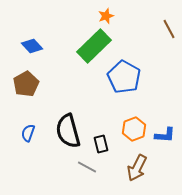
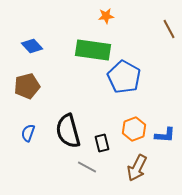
orange star: rotated 14 degrees clockwise
green rectangle: moved 1 px left, 4 px down; rotated 52 degrees clockwise
brown pentagon: moved 1 px right, 2 px down; rotated 15 degrees clockwise
black rectangle: moved 1 px right, 1 px up
